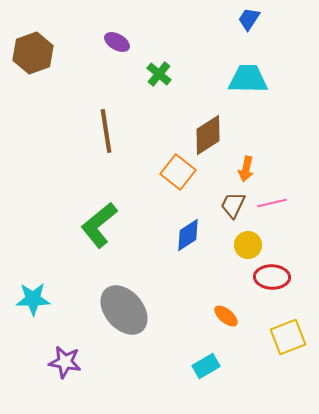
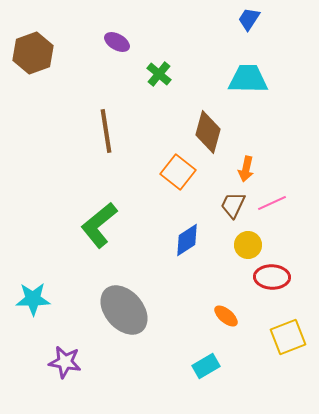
brown diamond: moved 3 px up; rotated 42 degrees counterclockwise
pink line: rotated 12 degrees counterclockwise
blue diamond: moved 1 px left, 5 px down
